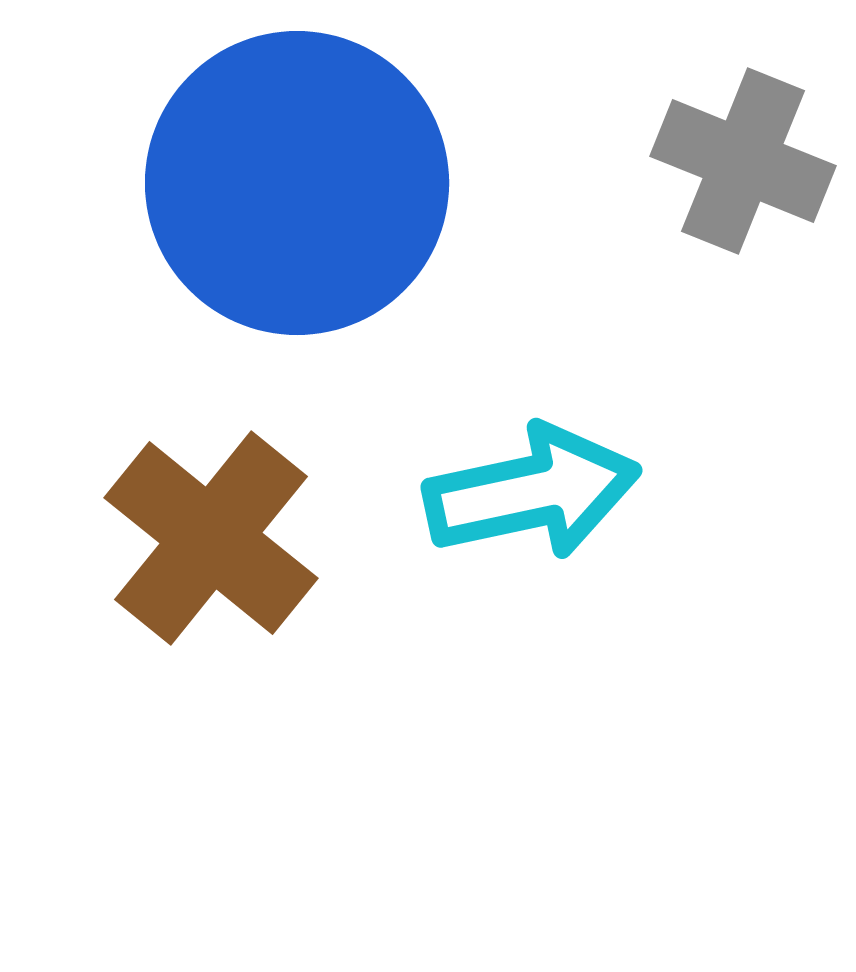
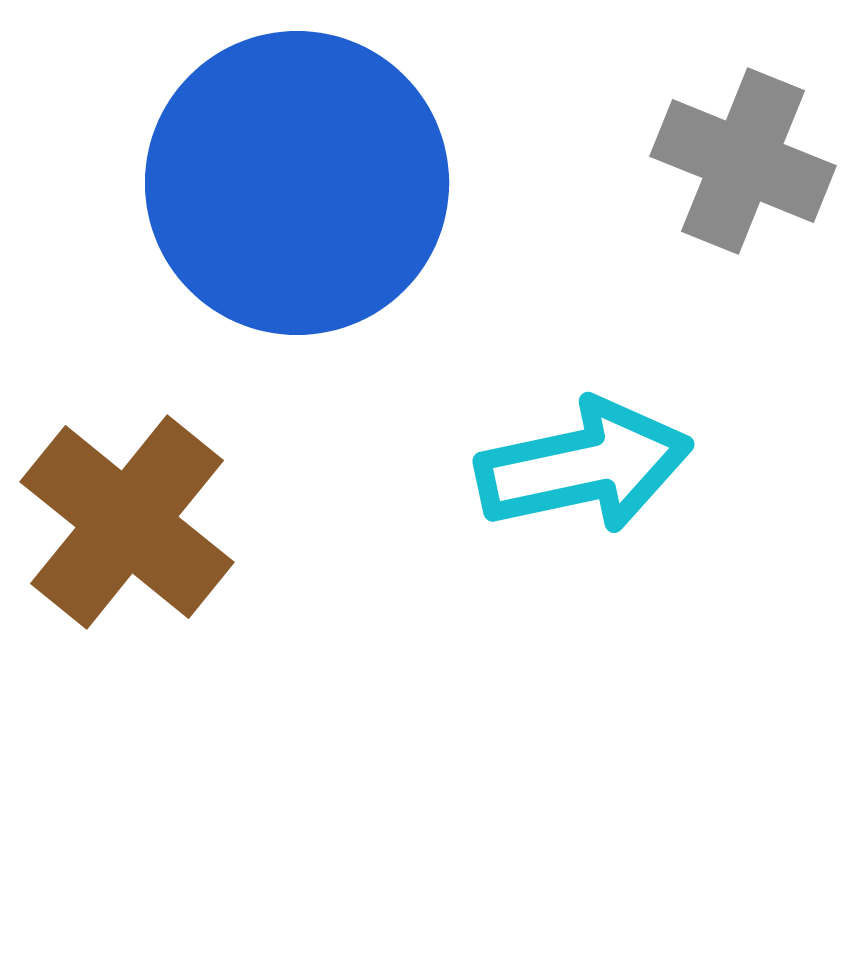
cyan arrow: moved 52 px right, 26 px up
brown cross: moved 84 px left, 16 px up
